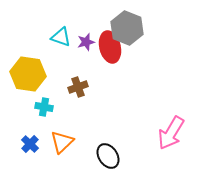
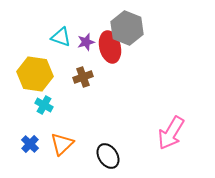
yellow hexagon: moved 7 px right
brown cross: moved 5 px right, 10 px up
cyan cross: moved 2 px up; rotated 18 degrees clockwise
orange triangle: moved 2 px down
